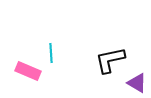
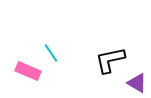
cyan line: rotated 30 degrees counterclockwise
